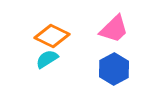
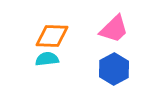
orange diamond: rotated 24 degrees counterclockwise
cyan semicircle: rotated 25 degrees clockwise
